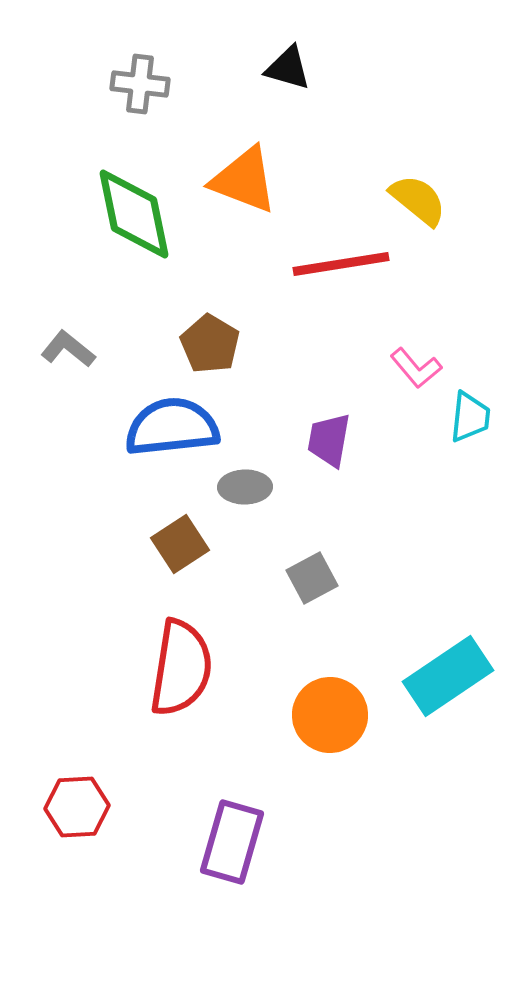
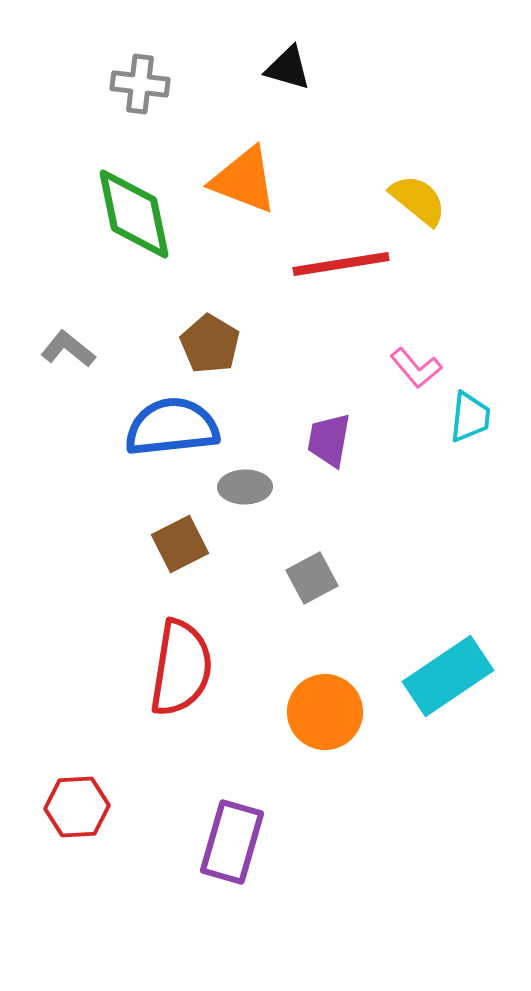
brown square: rotated 6 degrees clockwise
orange circle: moved 5 px left, 3 px up
